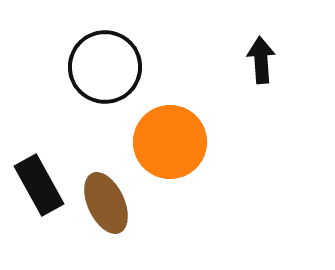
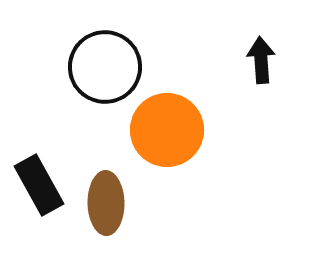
orange circle: moved 3 px left, 12 px up
brown ellipse: rotated 24 degrees clockwise
